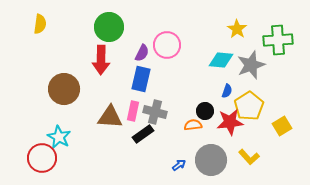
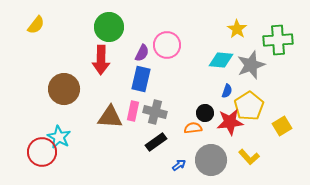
yellow semicircle: moved 4 px left, 1 px down; rotated 30 degrees clockwise
black circle: moved 2 px down
orange semicircle: moved 3 px down
black rectangle: moved 13 px right, 8 px down
red circle: moved 6 px up
